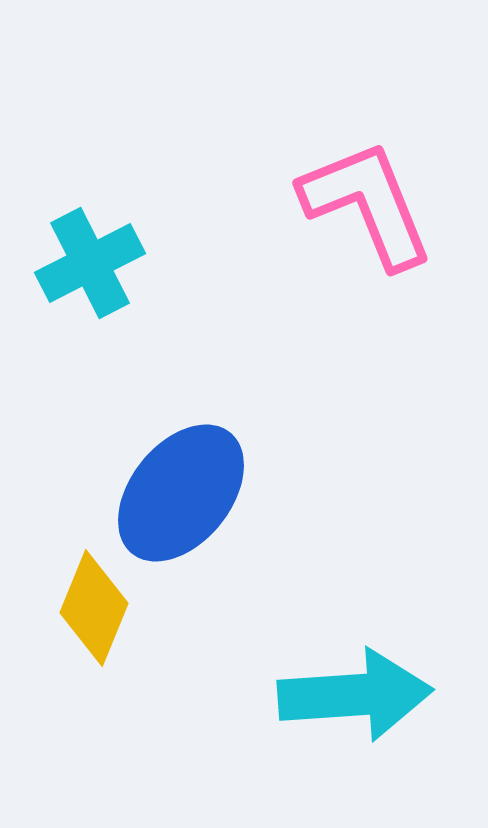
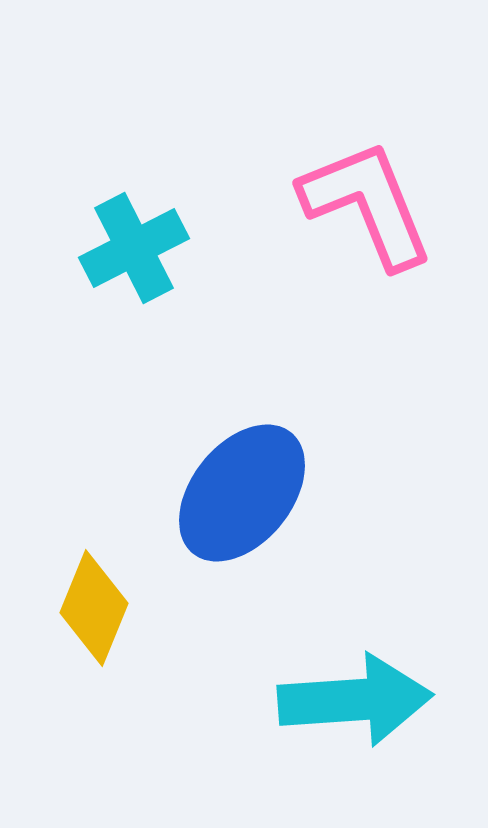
cyan cross: moved 44 px right, 15 px up
blue ellipse: moved 61 px right
cyan arrow: moved 5 px down
